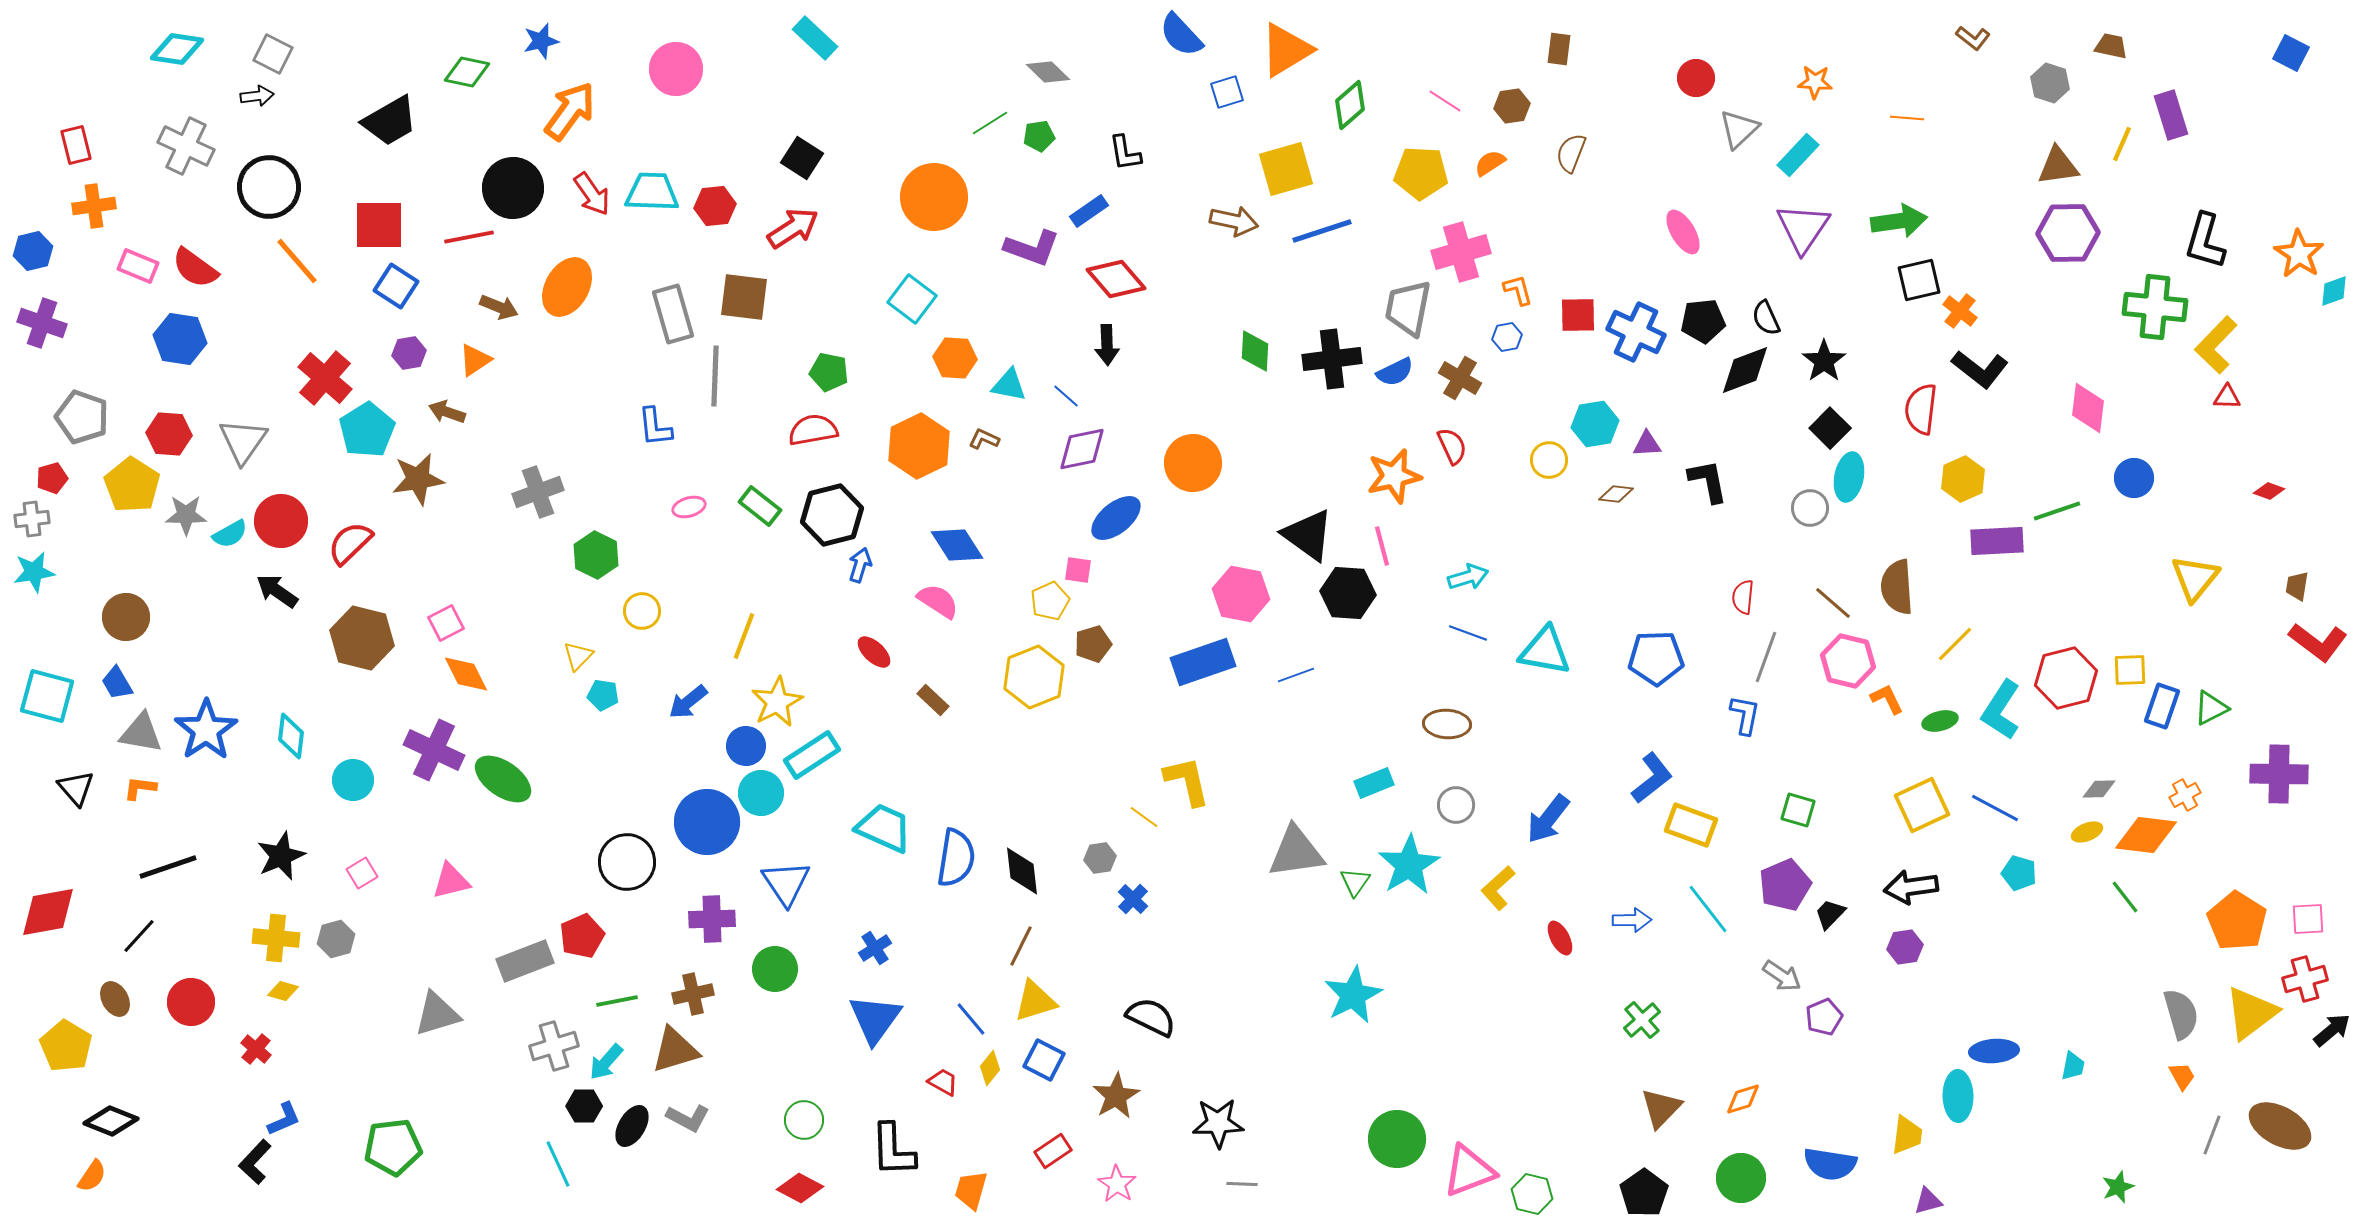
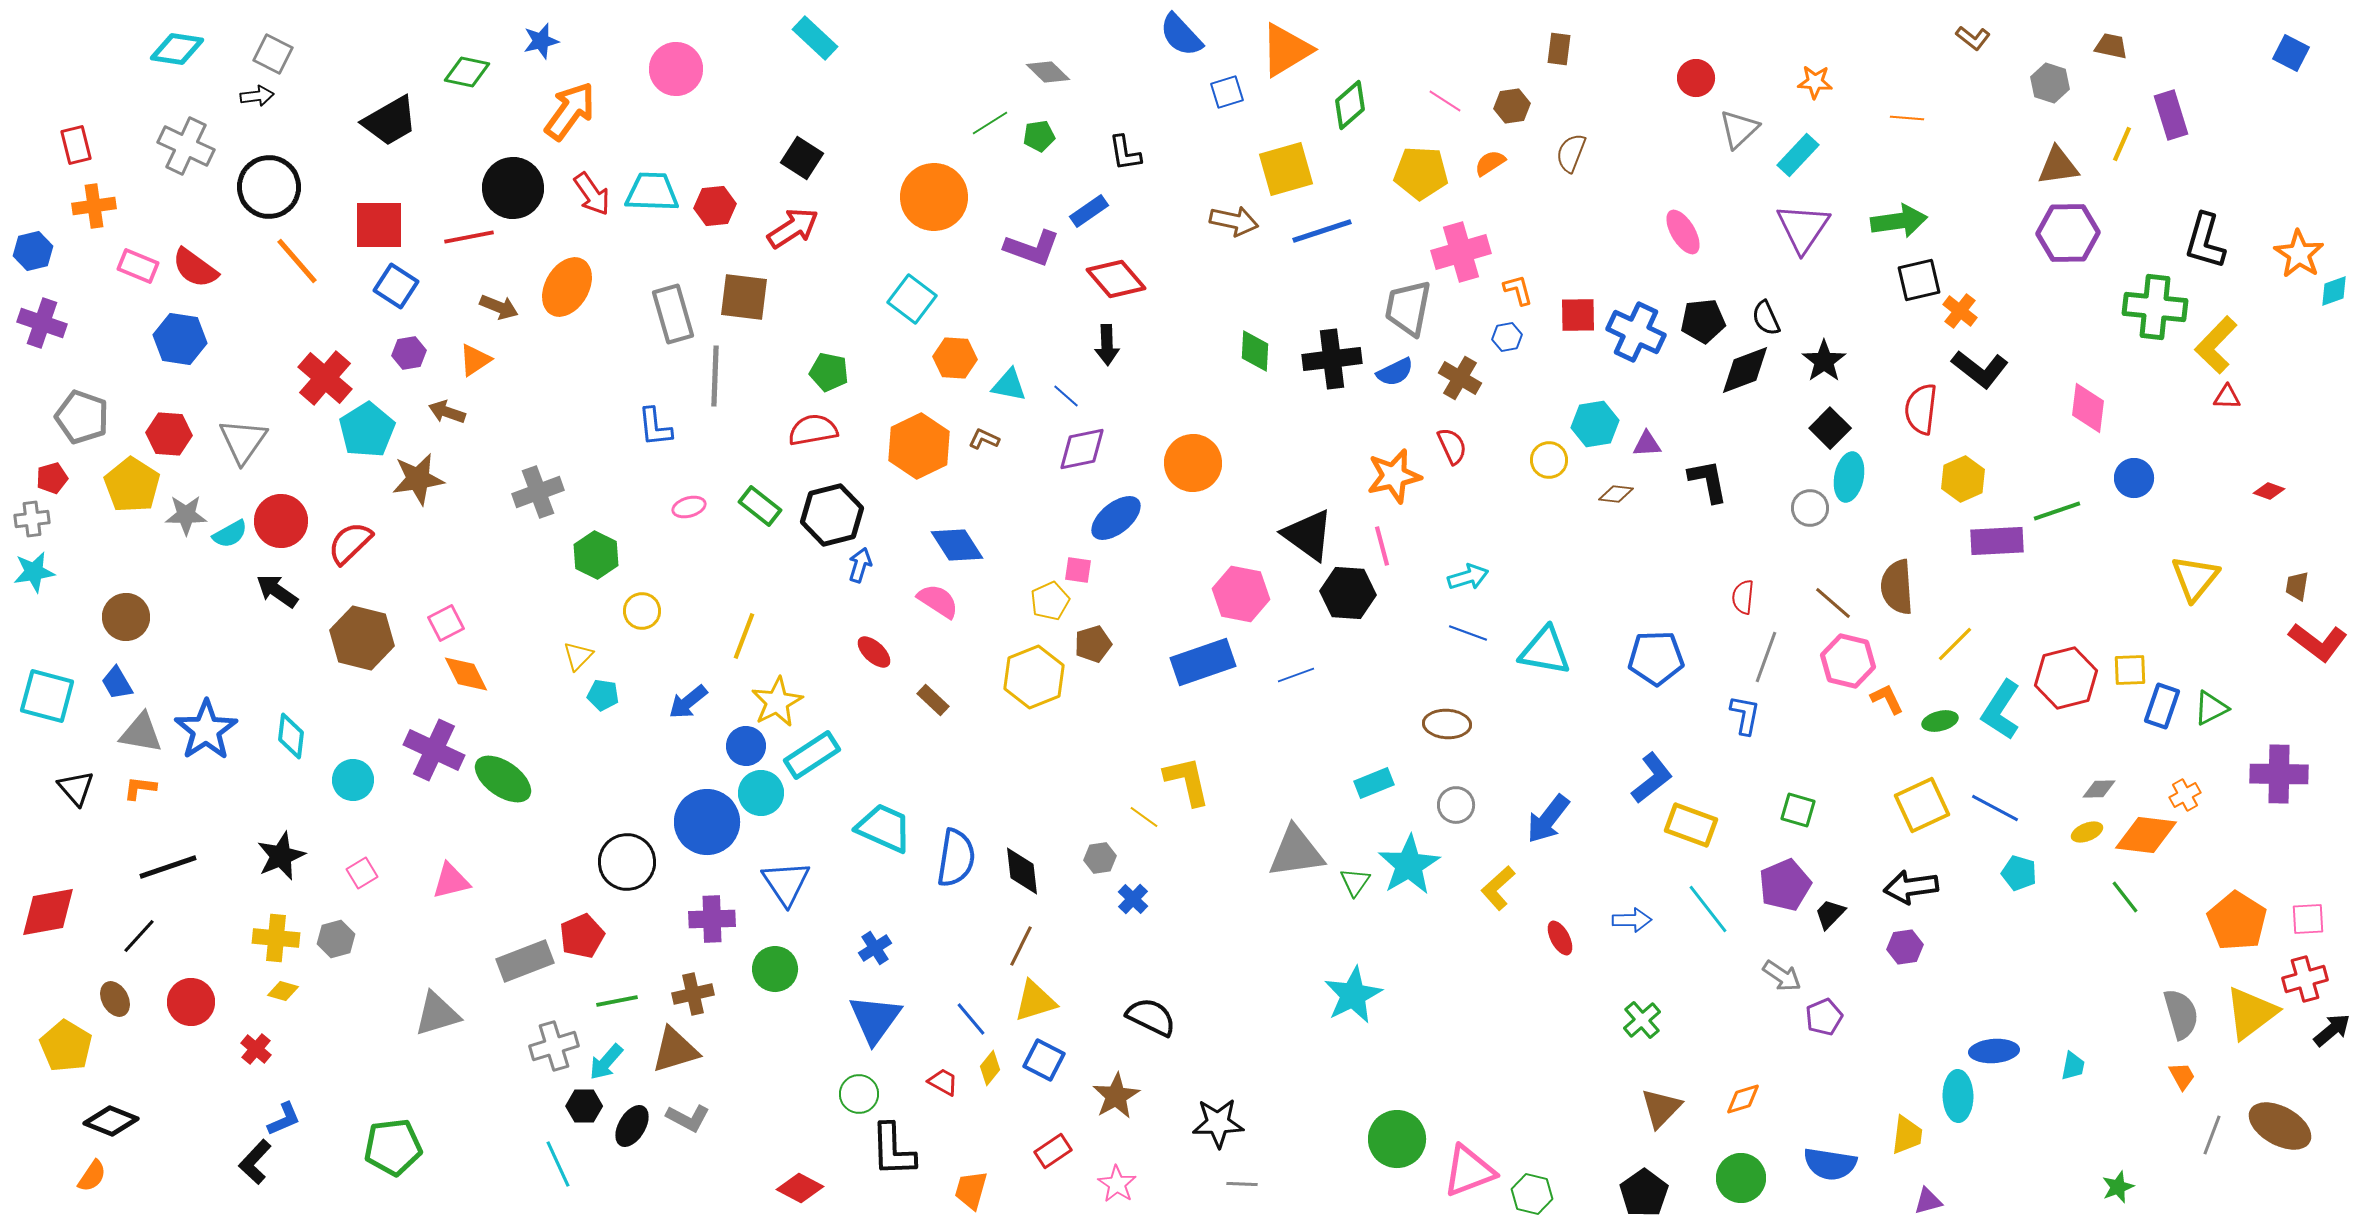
green circle at (804, 1120): moved 55 px right, 26 px up
